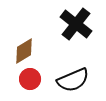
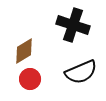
black cross: moved 3 px left, 1 px down; rotated 20 degrees counterclockwise
black semicircle: moved 8 px right, 8 px up
